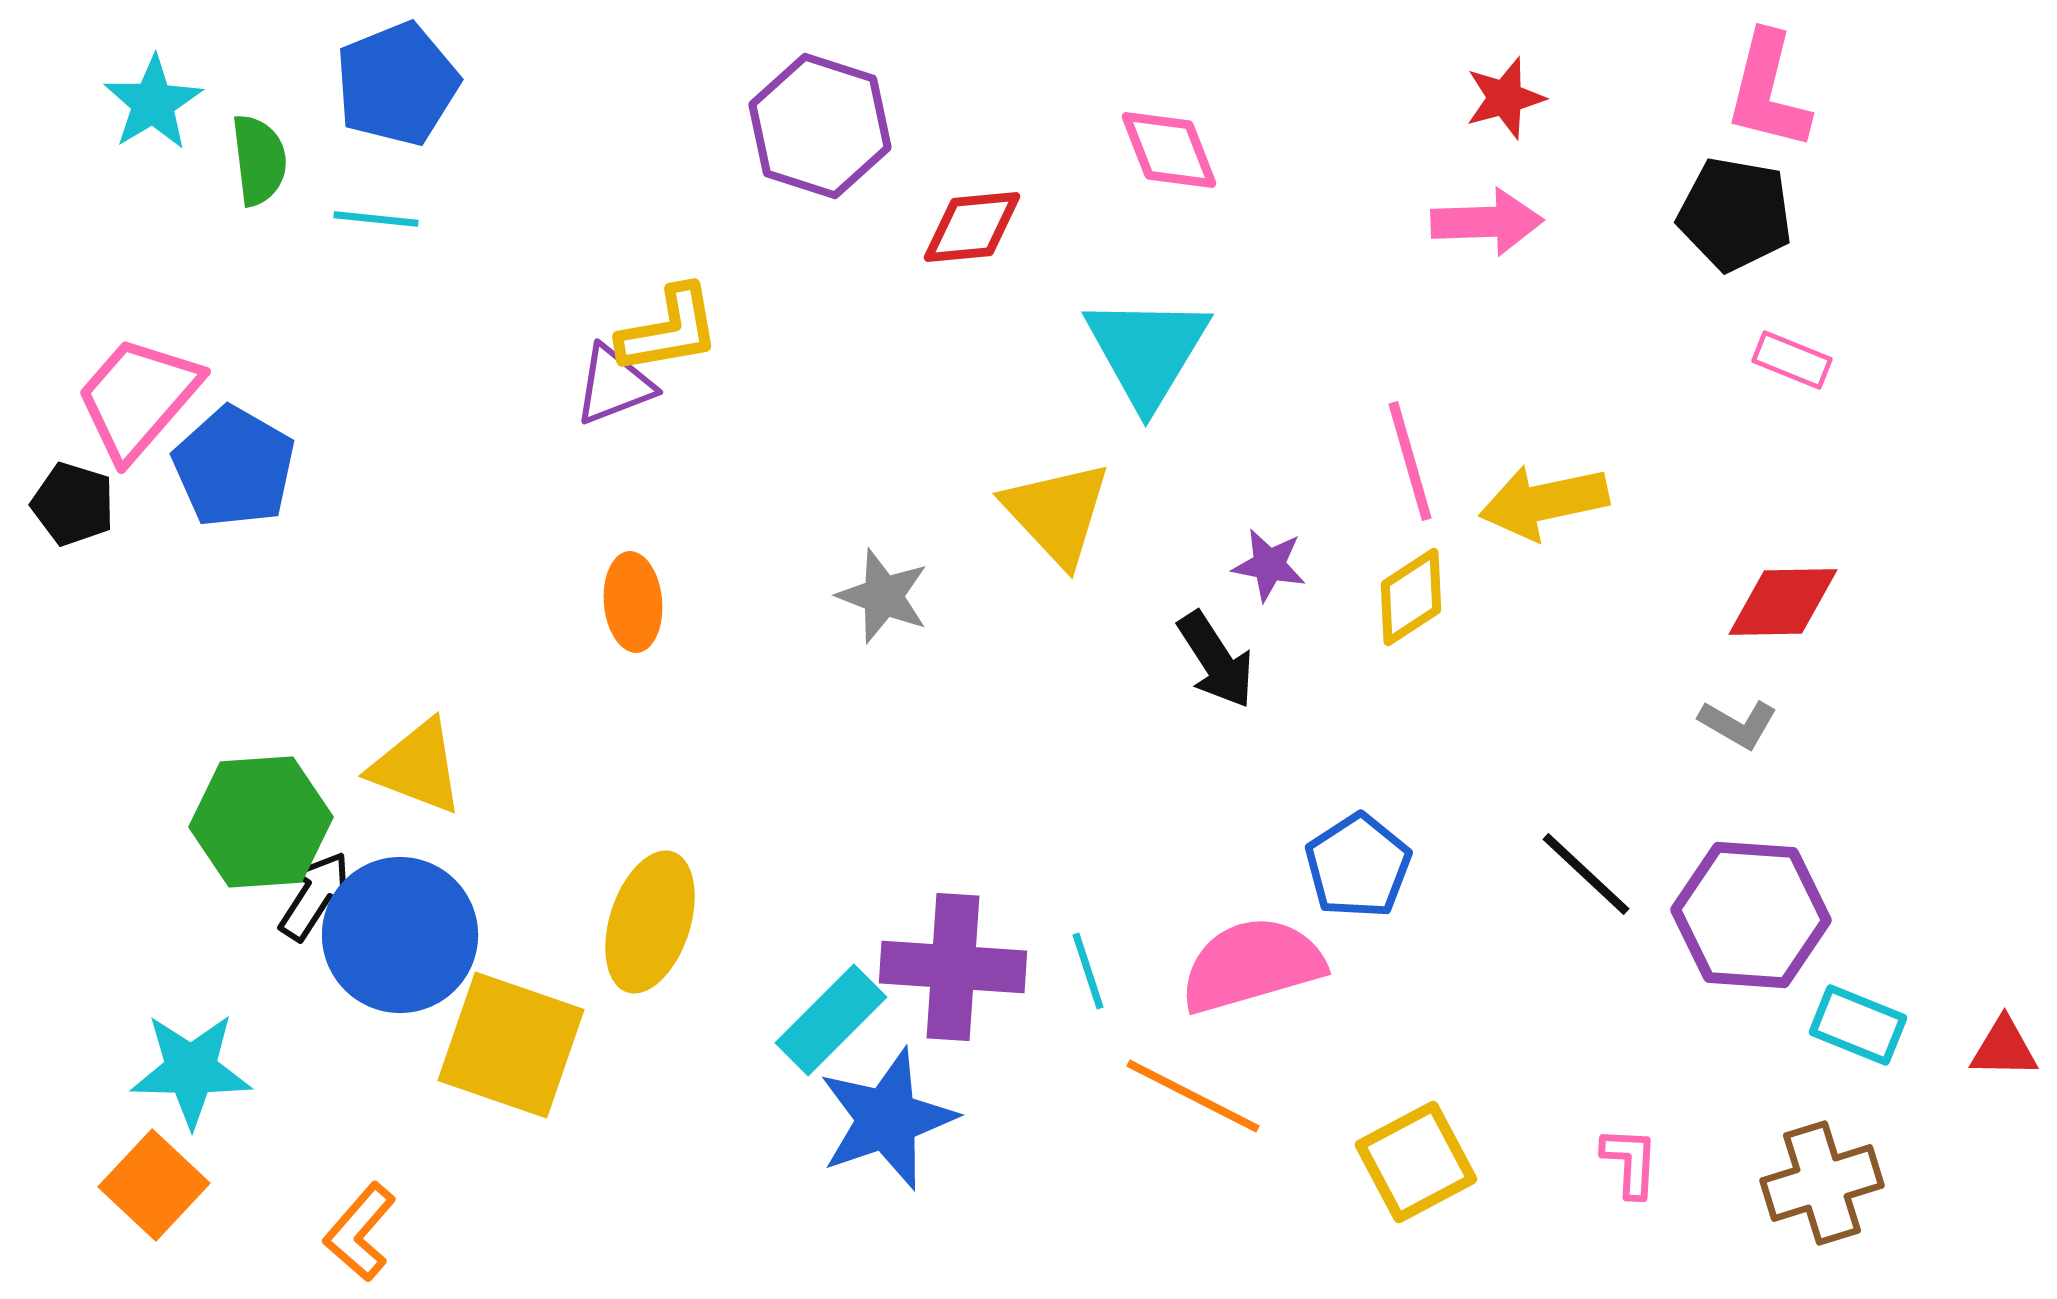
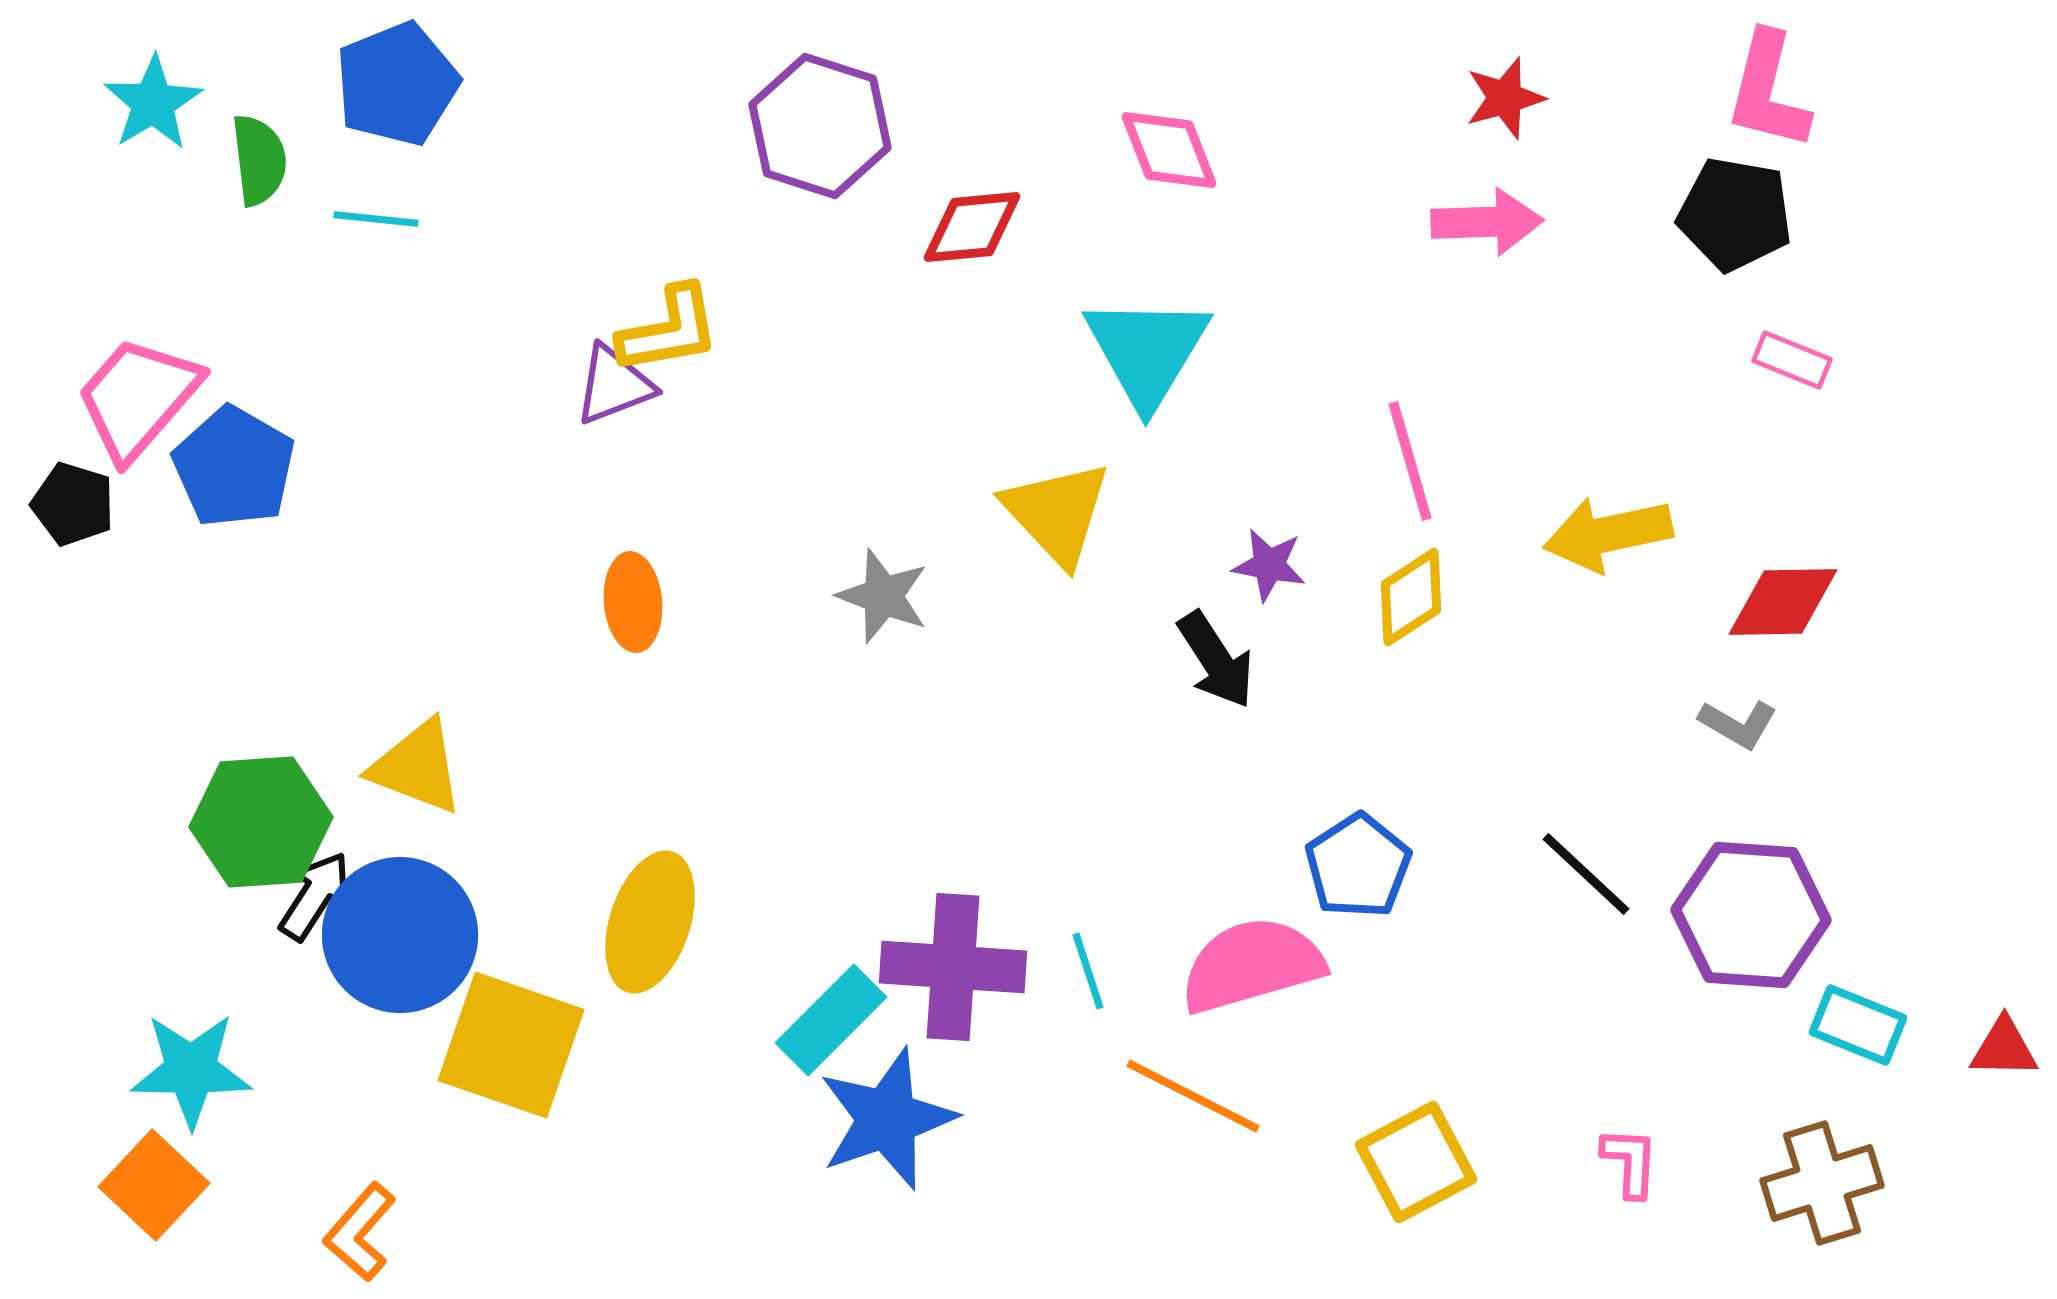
yellow arrow at (1544, 502): moved 64 px right, 32 px down
